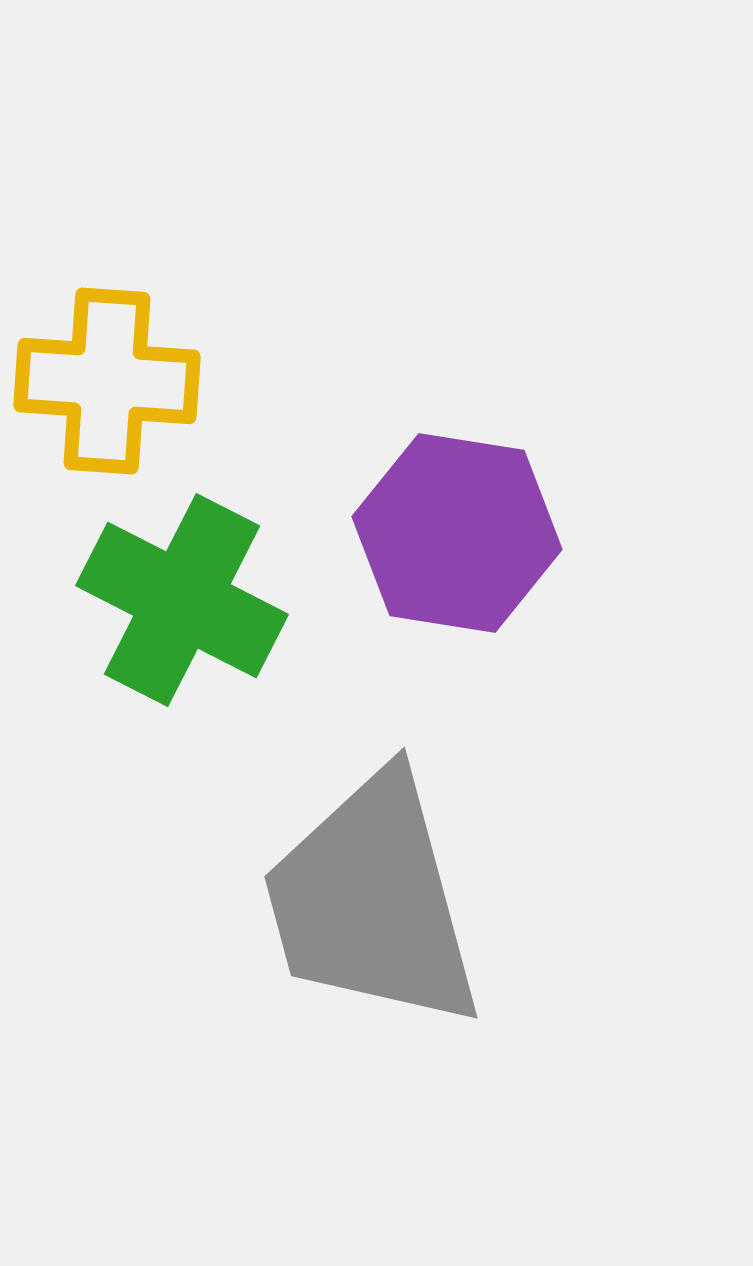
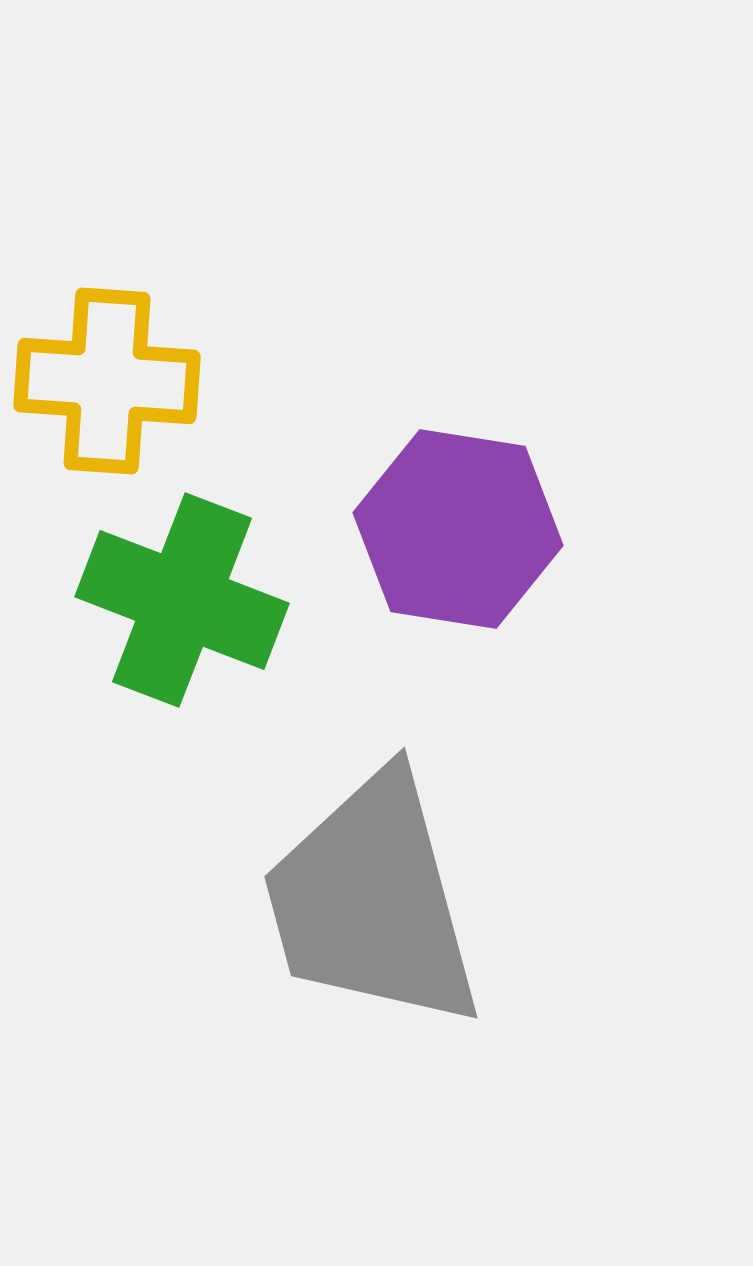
purple hexagon: moved 1 px right, 4 px up
green cross: rotated 6 degrees counterclockwise
